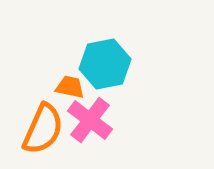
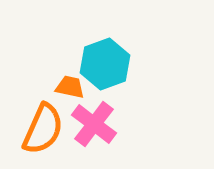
cyan hexagon: rotated 9 degrees counterclockwise
pink cross: moved 4 px right, 4 px down
